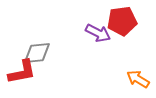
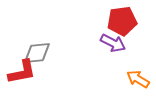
purple arrow: moved 15 px right, 10 px down
